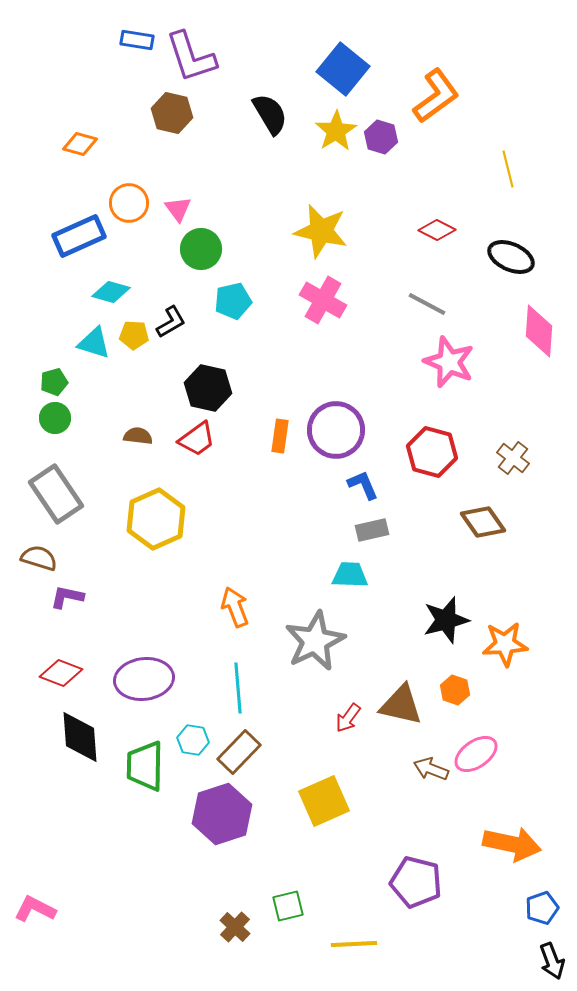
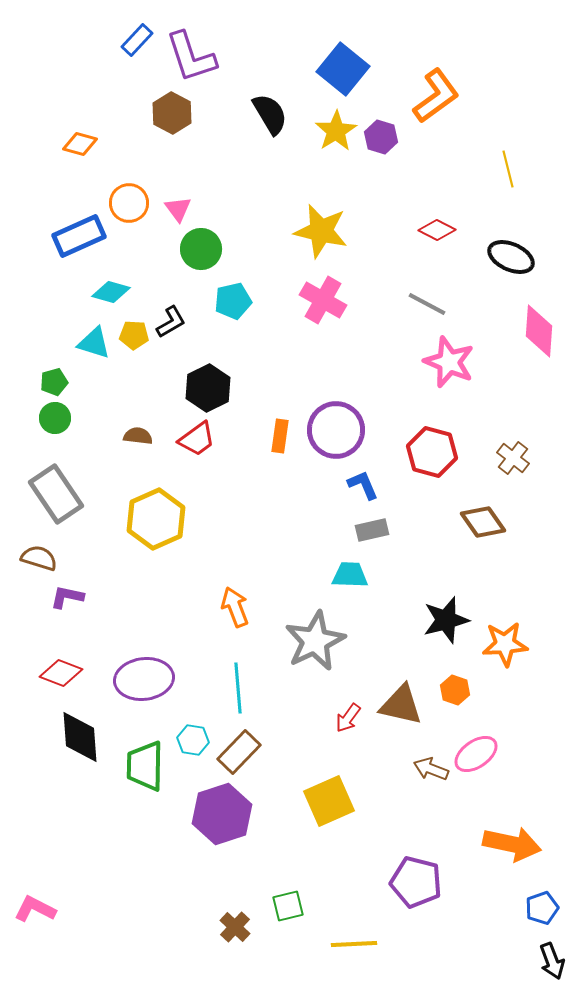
blue rectangle at (137, 40): rotated 56 degrees counterclockwise
brown hexagon at (172, 113): rotated 15 degrees clockwise
black hexagon at (208, 388): rotated 21 degrees clockwise
yellow square at (324, 801): moved 5 px right
